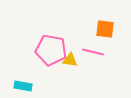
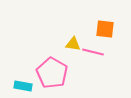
pink pentagon: moved 1 px right, 23 px down; rotated 20 degrees clockwise
yellow triangle: moved 3 px right, 16 px up
